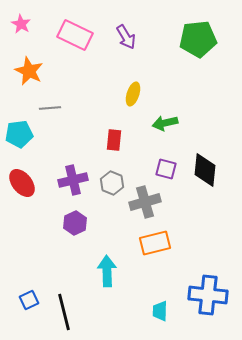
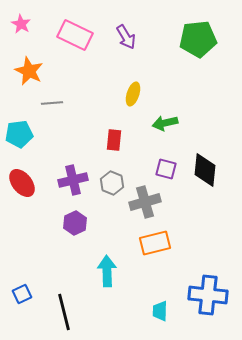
gray line: moved 2 px right, 5 px up
blue square: moved 7 px left, 6 px up
